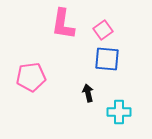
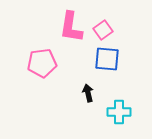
pink L-shape: moved 8 px right, 3 px down
pink pentagon: moved 11 px right, 14 px up
